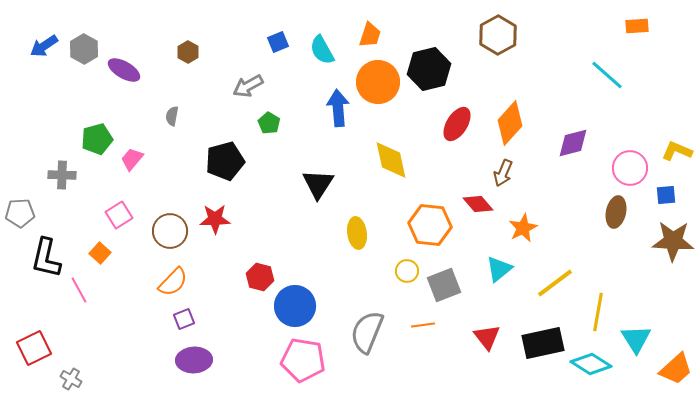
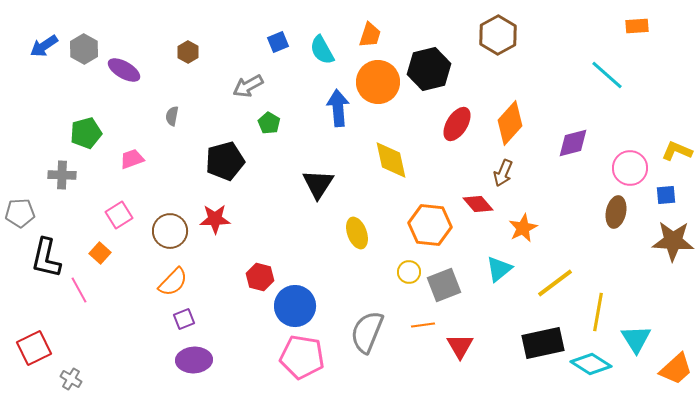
green pentagon at (97, 139): moved 11 px left, 6 px up
pink trapezoid at (132, 159): rotated 30 degrees clockwise
yellow ellipse at (357, 233): rotated 12 degrees counterclockwise
yellow circle at (407, 271): moved 2 px right, 1 px down
red triangle at (487, 337): moved 27 px left, 9 px down; rotated 8 degrees clockwise
pink pentagon at (303, 360): moved 1 px left, 3 px up
